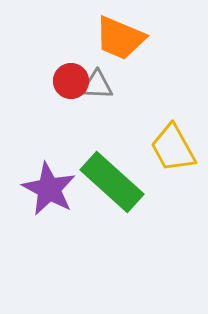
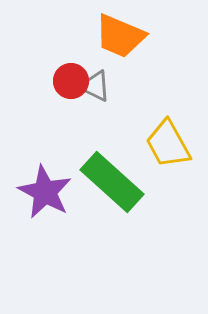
orange trapezoid: moved 2 px up
gray triangle: moved 2 px left, 1 px down; rotated 24 degrees clockwise
yellow trapezoid: moved 5 px left, 4 px up
purple star: moved 4 px left, 3 px down
